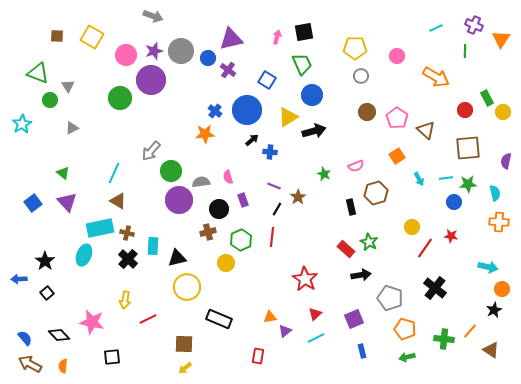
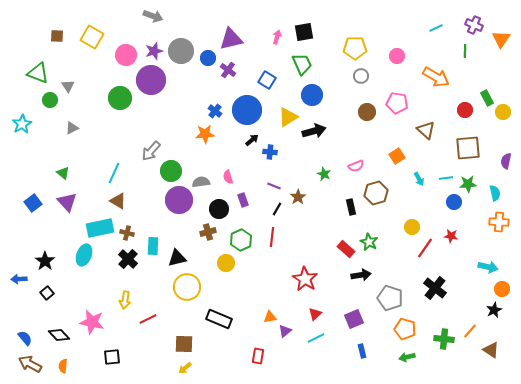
pink pentagon at (397, 118): moved 15 px up; rotated 25 degrees counterclockwise
